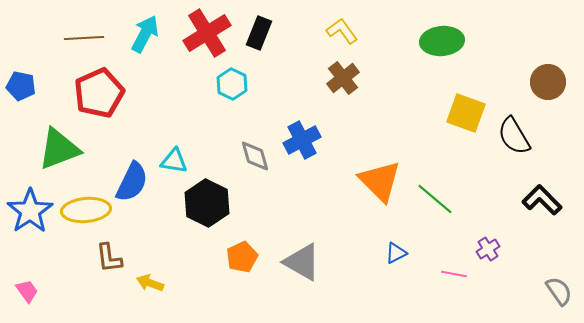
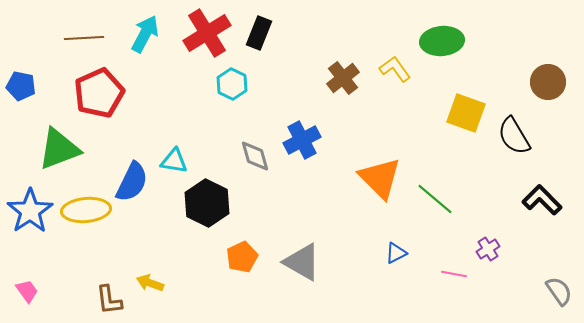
yellow L-shape: moved 53 px right, 38 px down
orange triangle: moved 3 px up
brown L-shape: moved 42 px down
